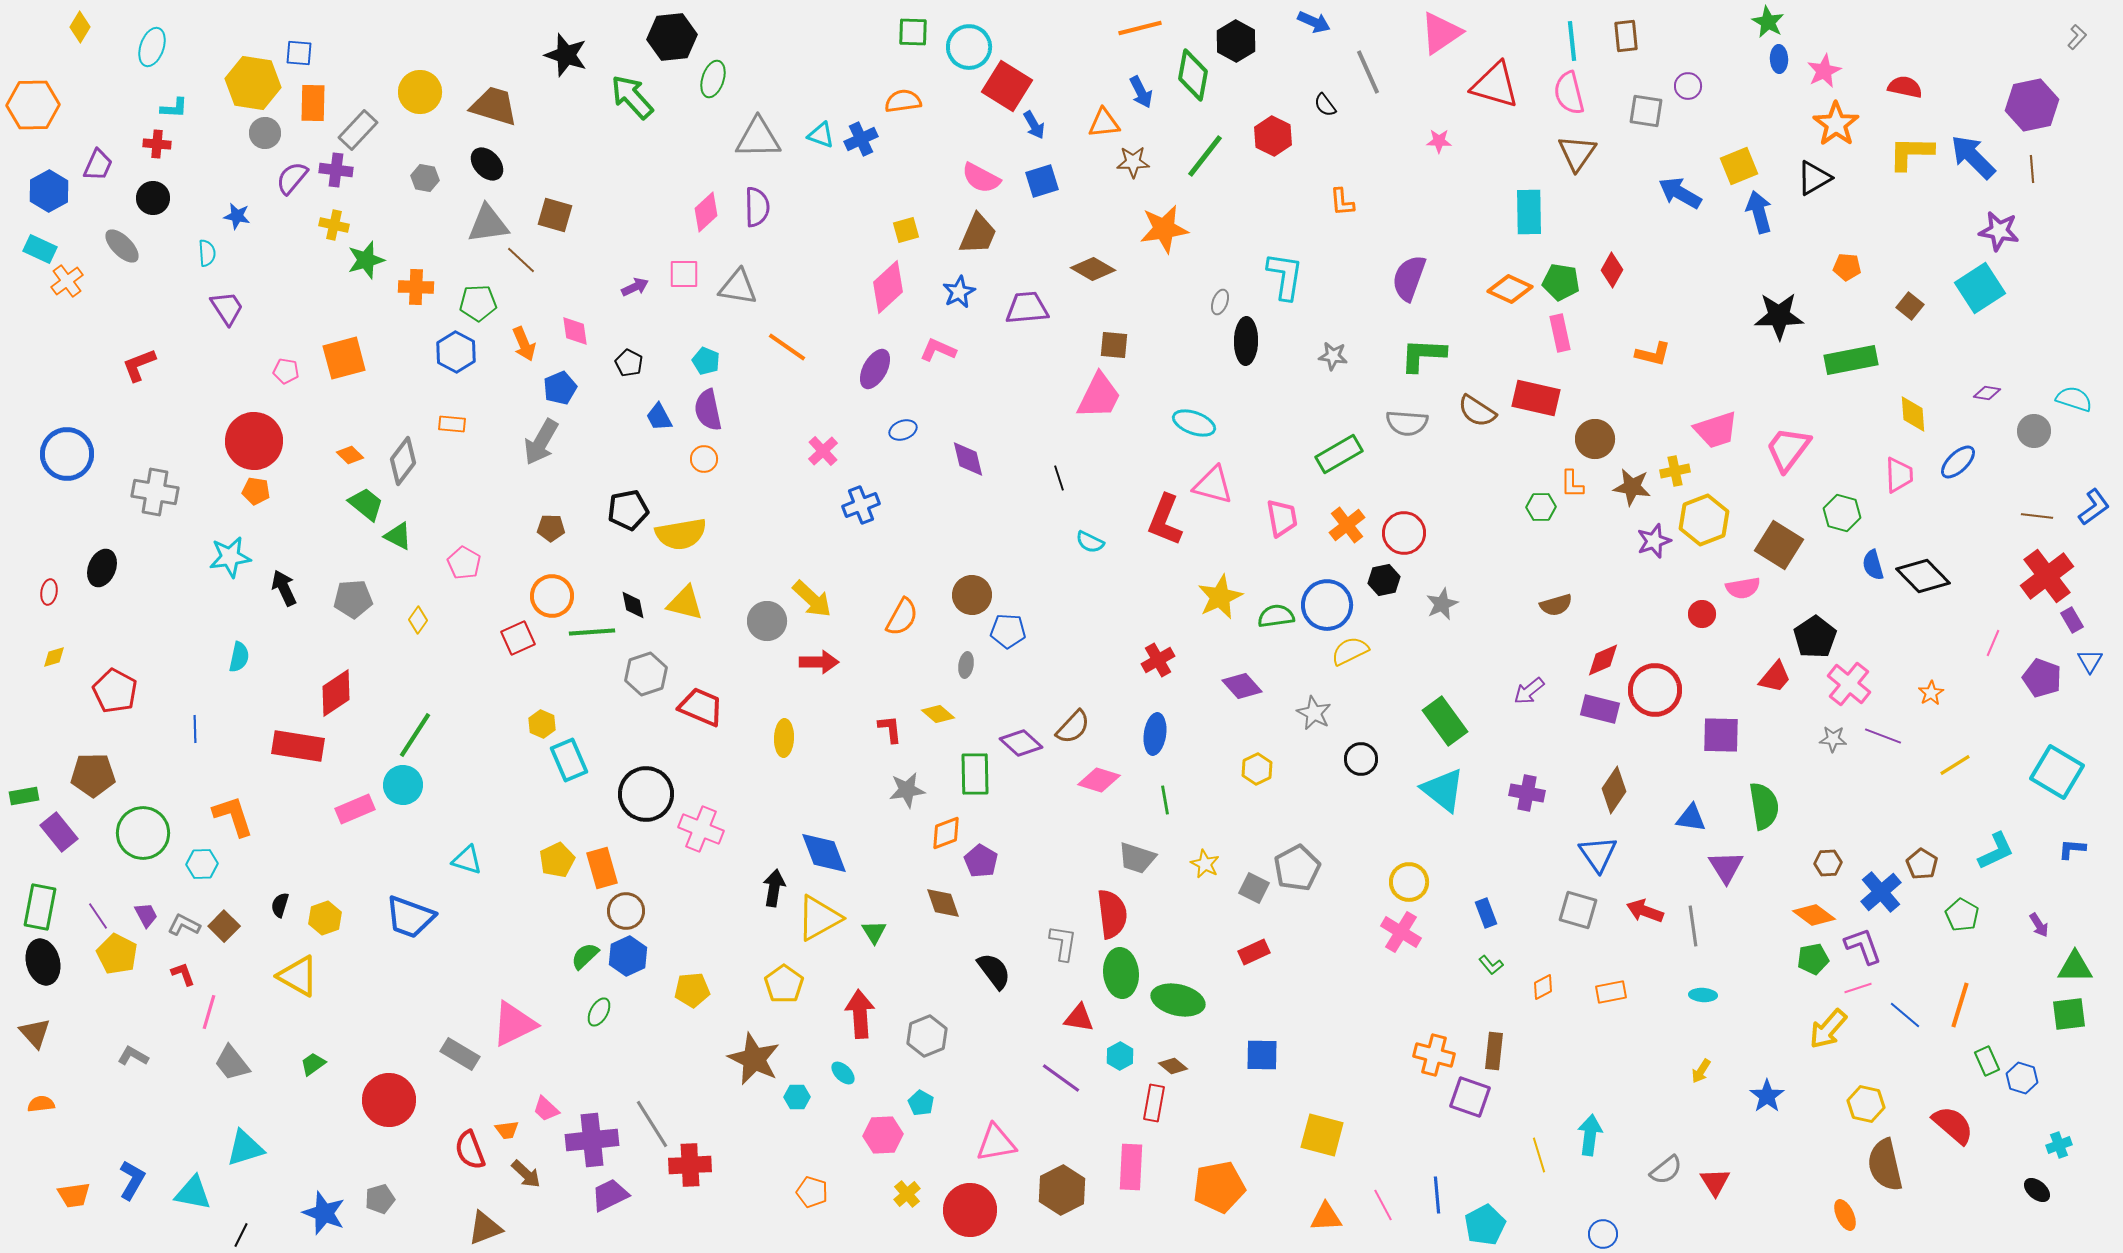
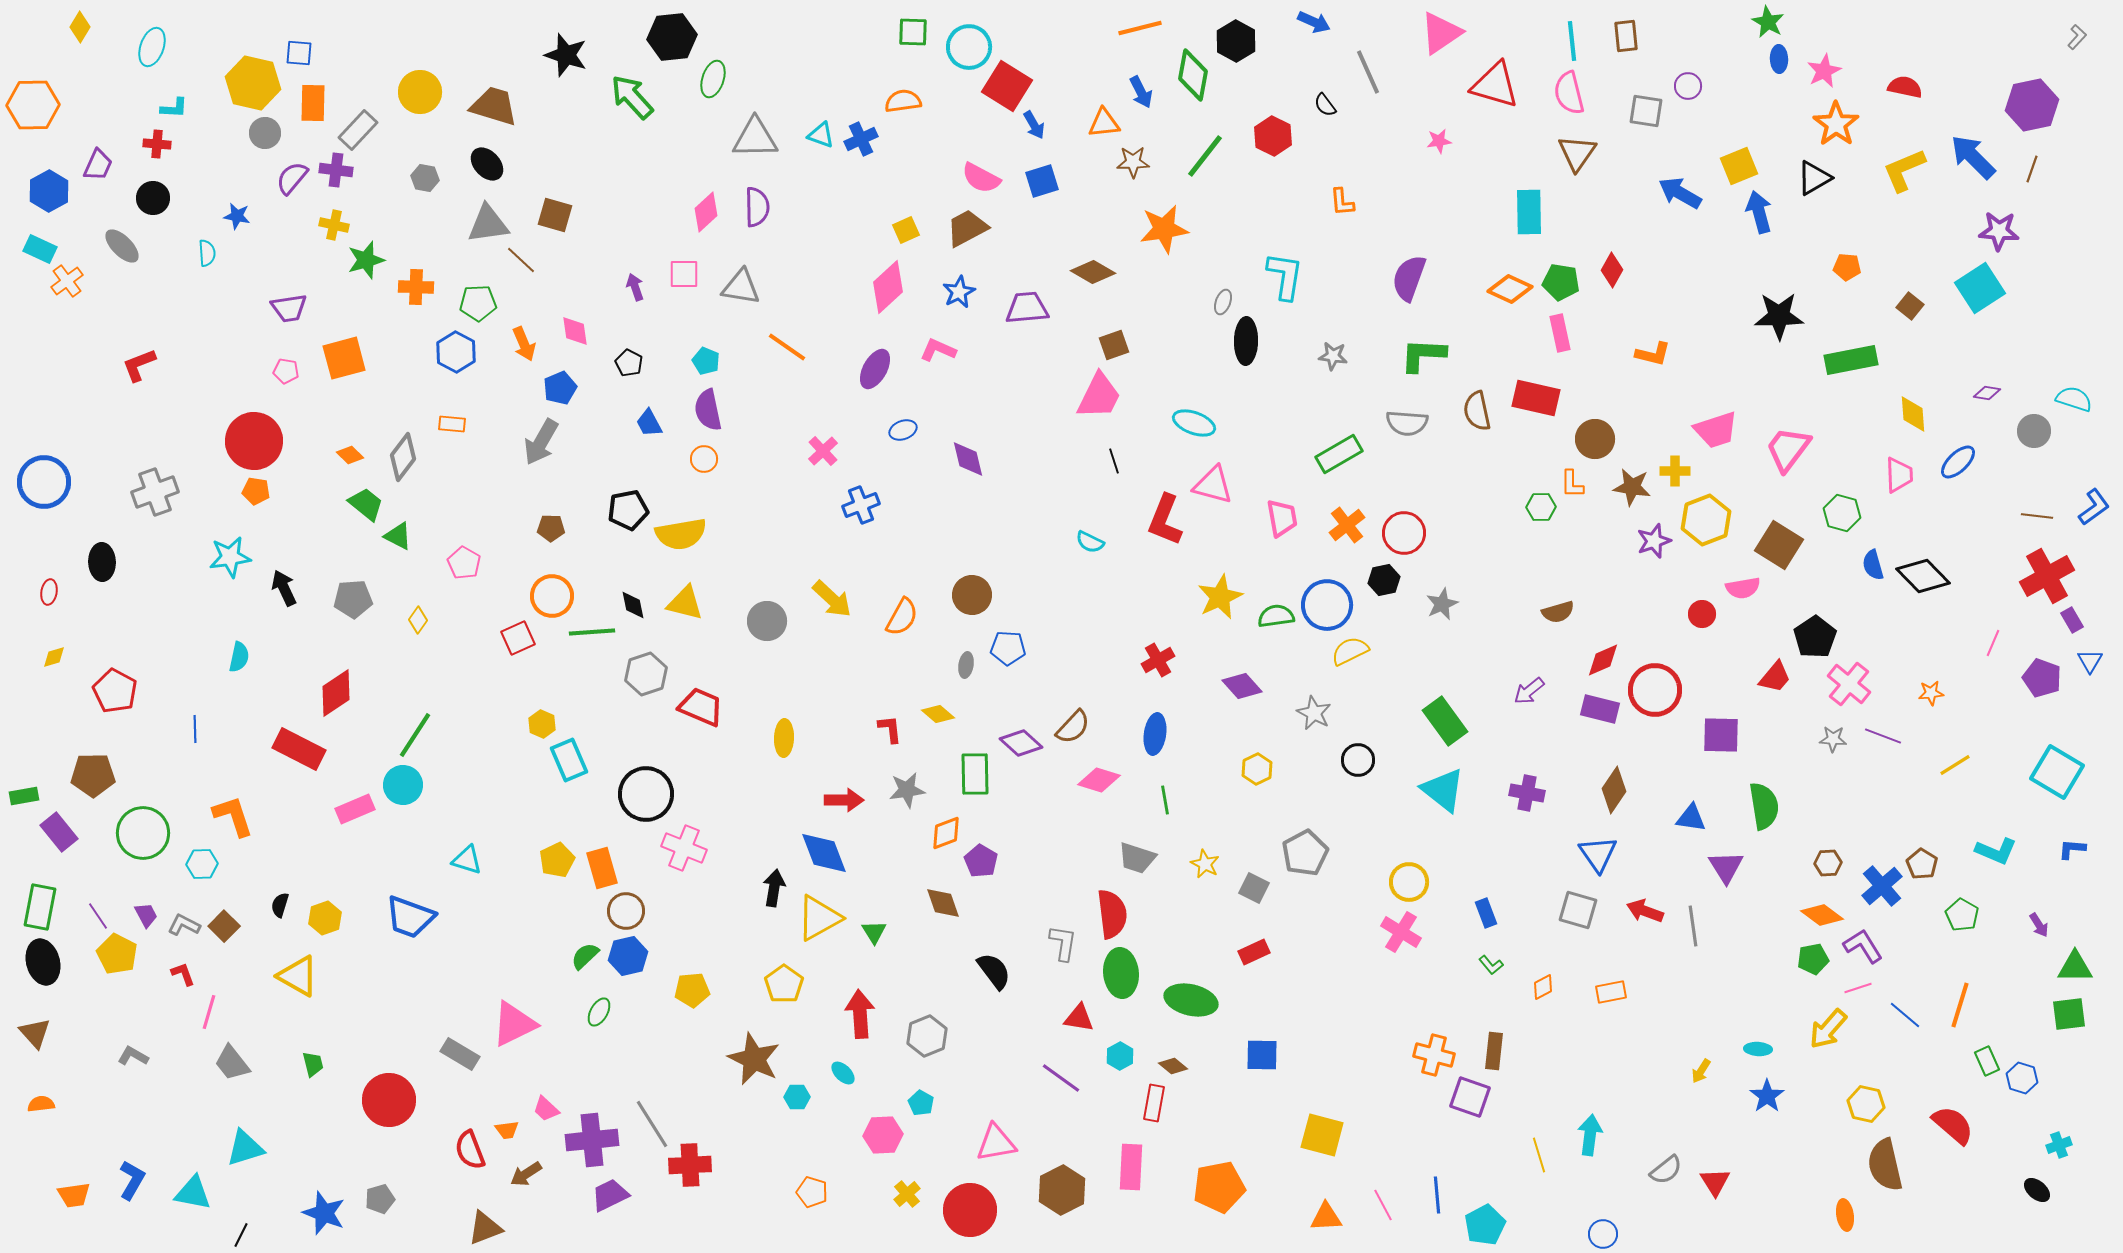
yellow hexagon at (253, 83): rotated 4 degrees clockwise
gray triangle at (758, 138): moved 3 px left
pink star at (1439, 141): rotated 10 degrees counterclockwise
yellow L-shape at (1911, 153): moved 7 px left, 17 px down; rotated 24 degrees counterclockwise
brown line at (2032, 169): rotated 24 degrees clockwise
yellow square at (906, 230): rotated 8 degrees counterclockwise
purple star at (1999, 231): rotated 6 degrees counterclockwise
brown trapezoid at (978, 234): moved 11 px left, 6 px up; rotated 141 degrees counterclockwise
brown diamond at (1093, 269): moved 3 px down
purple arrow at (635, 287): rotated 84 degrees counterclockwise
gray triangle at (738, 287): moved 3 px right
gray ellipse at (1220, 302): moved 3 px right
purple trapezoid at (227, 308): moved 62 px right; rotated 114 degrees clockwise
brown square at (1114, 345): rotated 24 degrees counterclockwise
brown semicircle at (1477, 411): rotated 45 degrees clockwise
blue trapezoid at (659, 417): moved 10 px left, 6 px down
blue circle at (67, 454): moved 23 px left, 28 px down
gray diamond at (403, 461): moved 4 px up
yellow cross at (1675, 471): rotated 12 degrees clockwise
black line at (1059, 478): moved 55 px right, 17 px up
gray cross at (155, 492): rotated 30 degrees counterclockwise
yellow hexagon at (1704, 520): moved 2 px right
black ellipse at (102, 568): moved 6 px up; rotated 24 degrees counterclockwise
red cross at (2047, 576): rotated 8 degrees clockwise
yellow arrow at (812, 599): moved 20 px right
brown semicircle at (1556, 605): moved 2 px right, 7 px down
blue pentagon at (1008, 631): moved 17 px down
red arrow at (819, 662): moved 25 px right, 138 px down
orange star at (1931, 693): rotated 25 degrees clockwise
red rectangle at (298, 746): moved 1 px right, 3 px down; rotated 18 degrees clockwise
black circle at (1361, 759): moved 3 px left, 1 px down
pink cross at (701, 829): moved 17 px left, 19 px down
cyan L-shape at (1996, 851): rotated 48 degrees clockwise
gray pentagon at (1297, 868): moved 8 px right, 15 px up
blue cross at (1881, 892): moved 1 px right, 6 px up
orange diamond at (1814, 915): moved 8 px right
purple L-shape at (1863, 946): rotated 12 degrees counterclockwise
blue hexagon at (628, 956): rotated 12 degrees clockwise
cyan ellipse at (1703, 995): moved 55 px right, 54 px down
green ellipse at (1178, 1000): moved 13 px right
green trapezoid at (313, 1064): rotated 112 degrees clockwise
brown arrow at (526, 1174): rotated 104 degrees clockwise
orange ellipse at (1845, 1215): rotated 16 degrees clockwise
